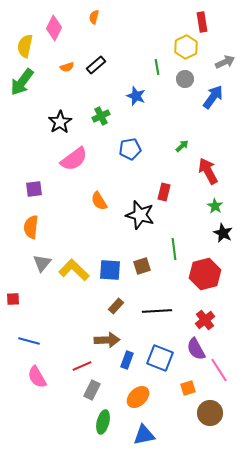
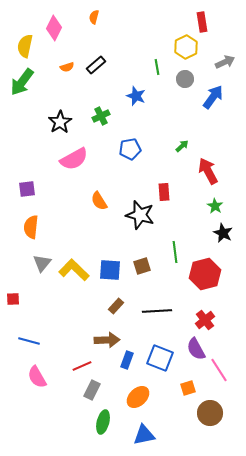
pink semicircle at (74, 159): rotated 8 degrees clockwise
purple square at (34, 189): moved 7 px left
red rectangle at (164, 192): rotated 18 degrees counterclockwise
green line at (174, 249): moved 1 px right, 3 px down
